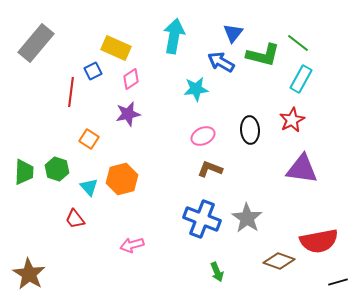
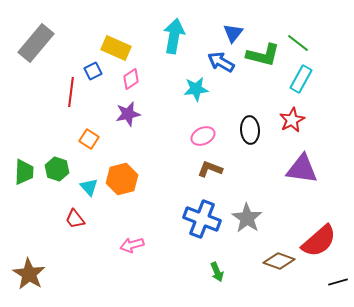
red semicircle: rotated 30 degrees counterclockwise
